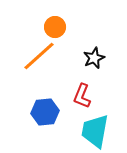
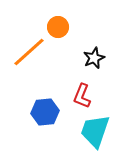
orange circle: moved 3 px right
orange line: moved 10 px left, 4 px up
cyan trapezoid: rotated 9 degrees clockwise
